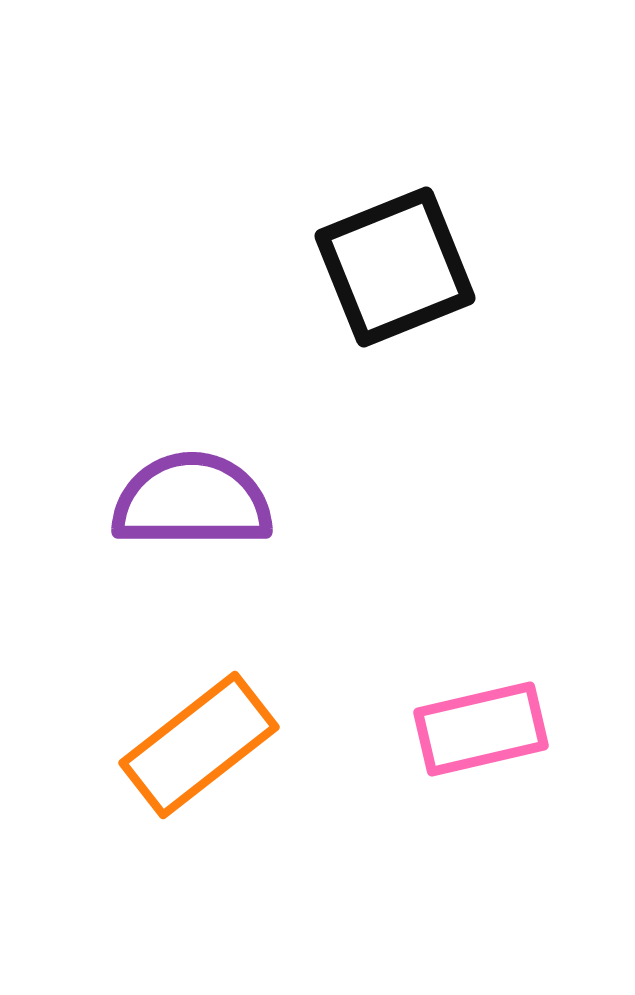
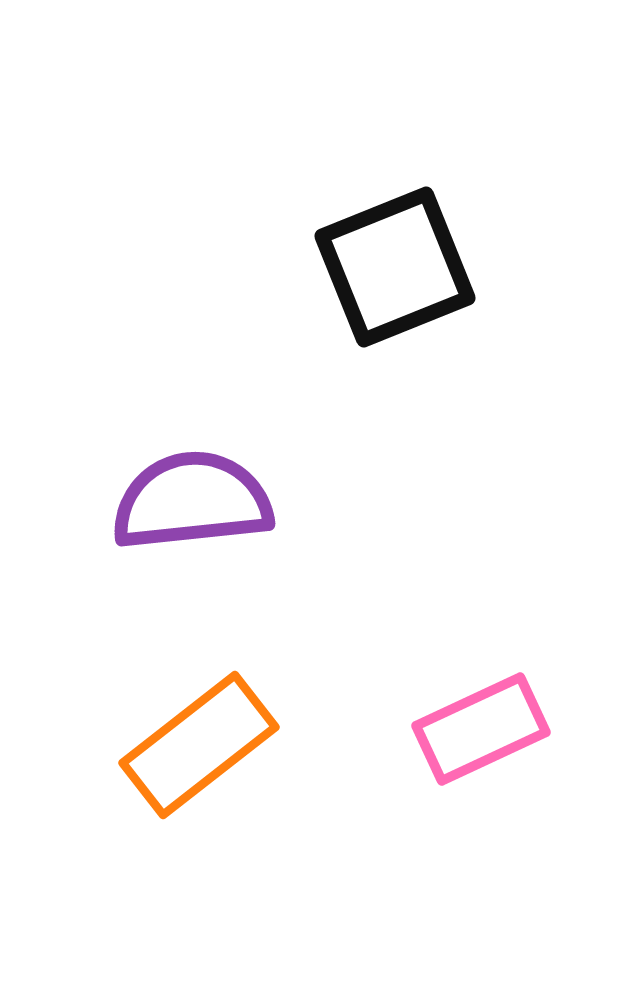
purple semicircle: rotated 6 degrees counterclockwise
pink rectangle: rotated 12 degrees counterclockwise
